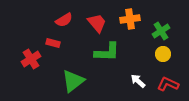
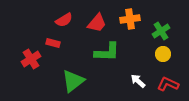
red trapezoid: rotated 80 degrees clockwise
